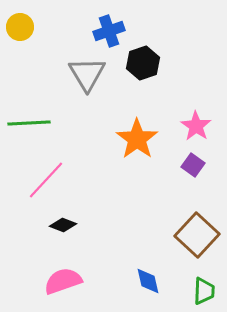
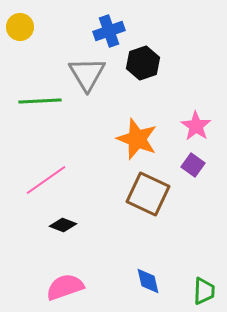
green line: moved 11 px right, 22 px up
orange star: rotated 15 degrees counterclockwise
pink line: rotated 12 degrees clockwise
brown square: moved 49 px left, 41 px up; rotated 18 degrees counterclockwise
pink semicircle: moved 2 px right, 6 px down
